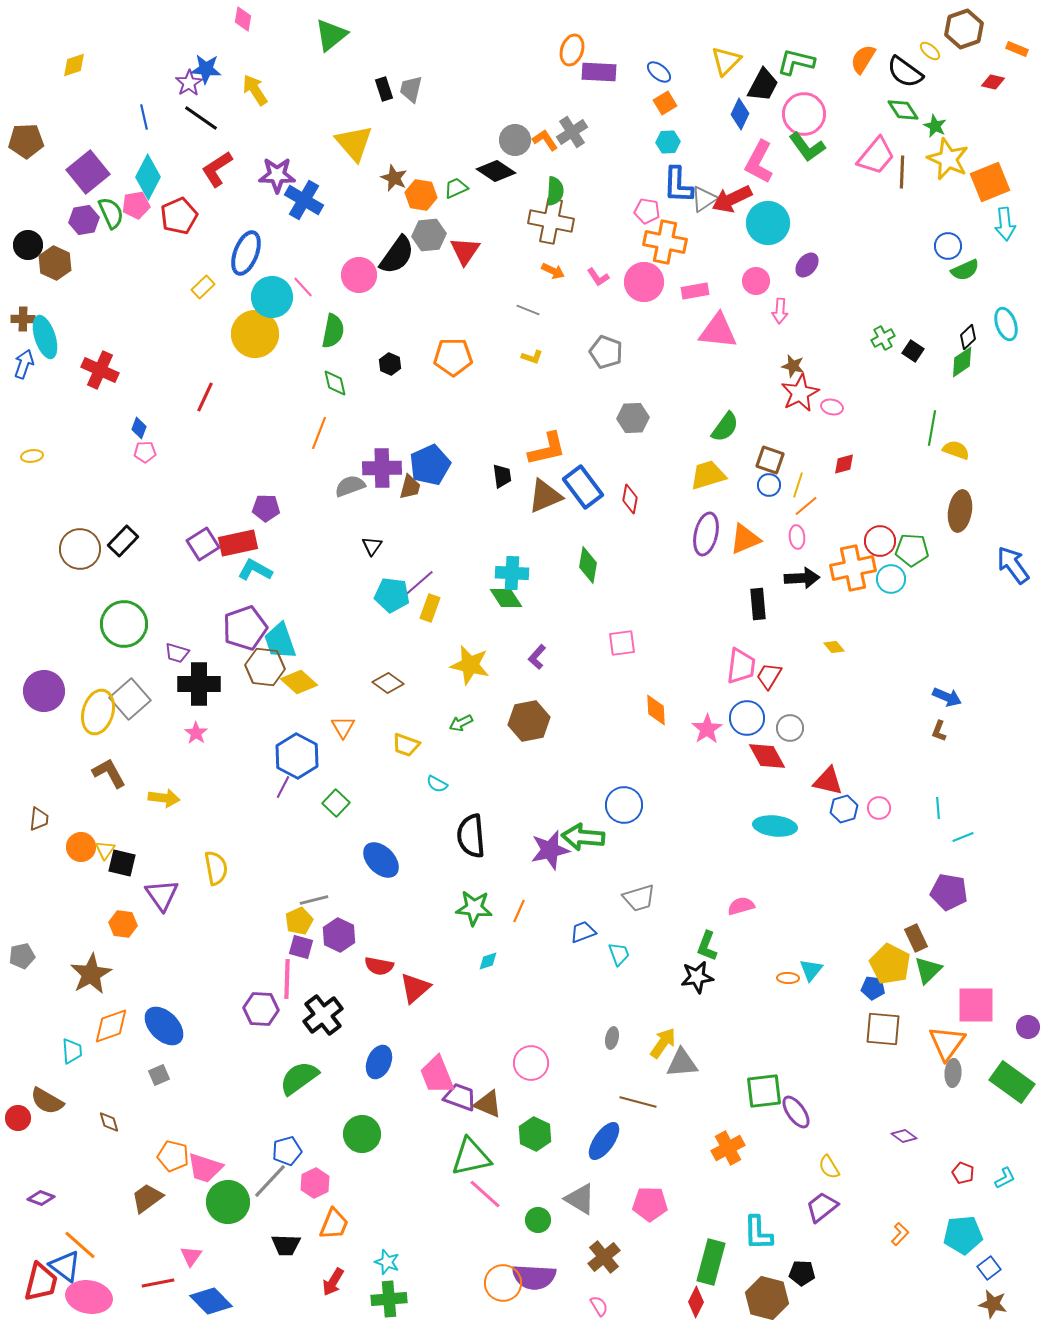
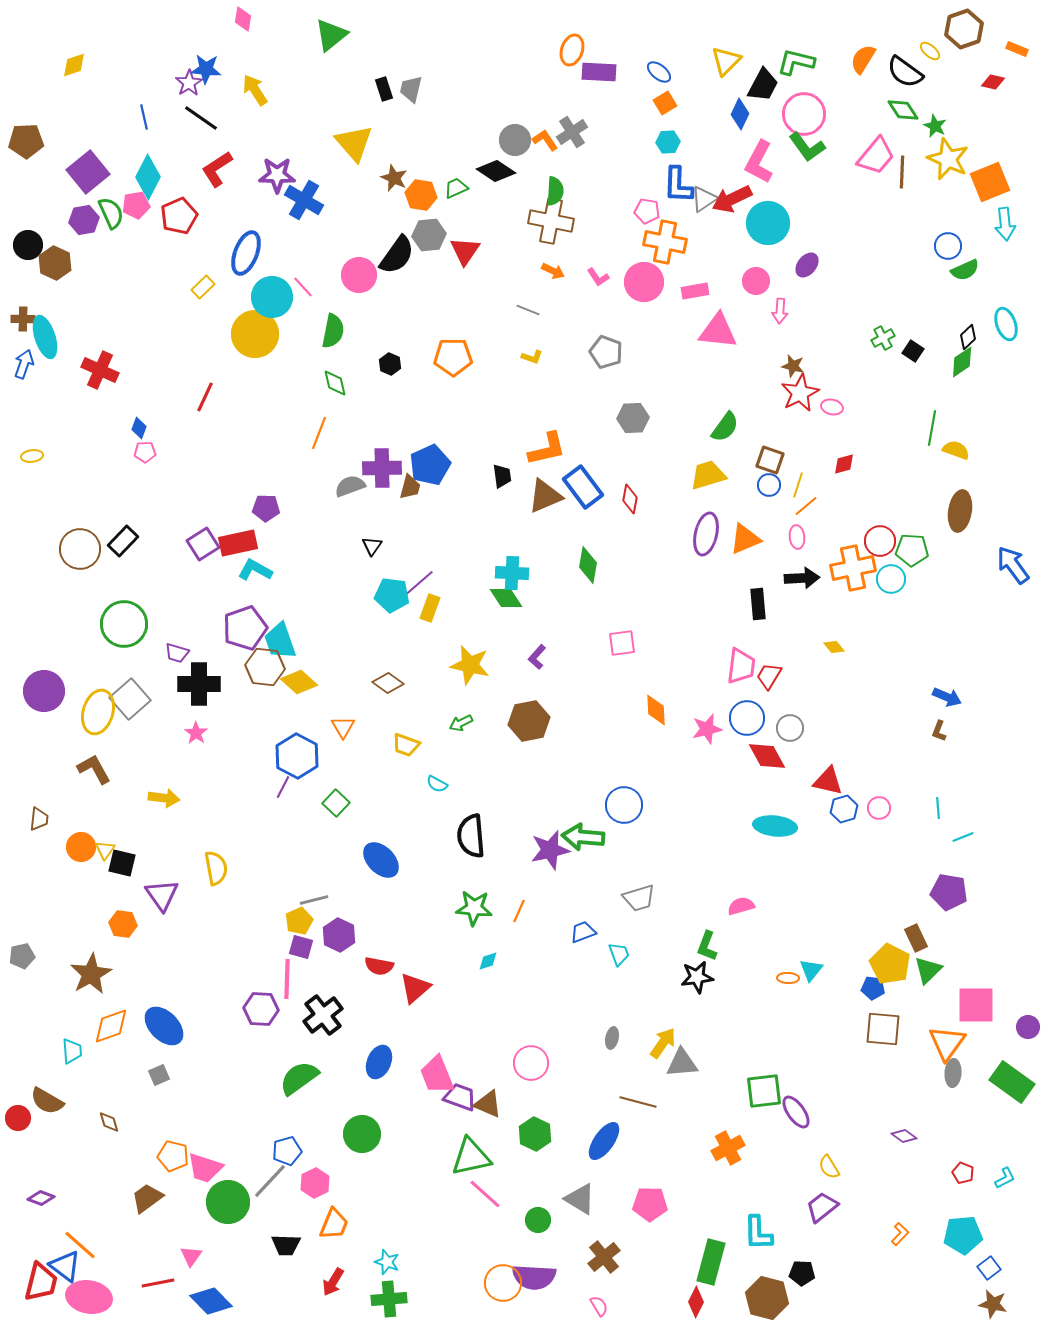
pink star at (707, 729): rotated 20 degrees clockwise
brown L-shape at (109, 773): moved 15 px left, 4 px up
